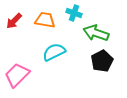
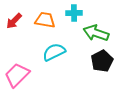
cyan cross: rotated 21 degrees counterclockwise
